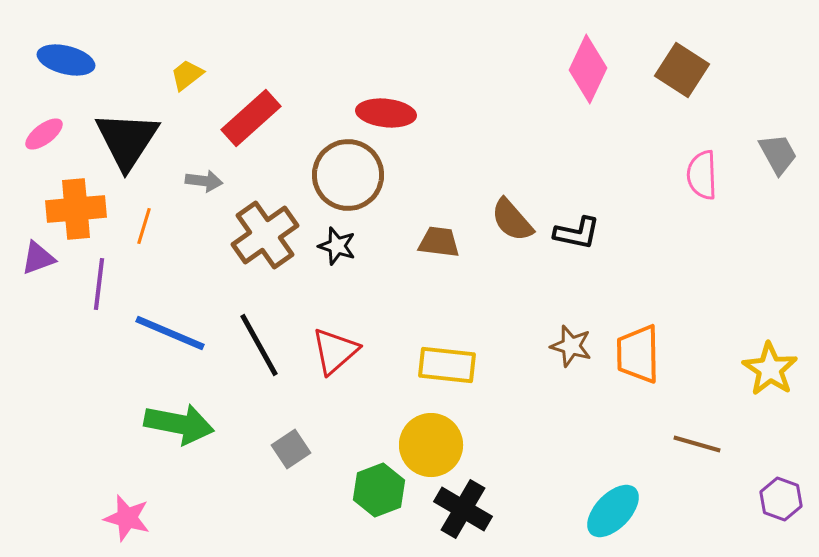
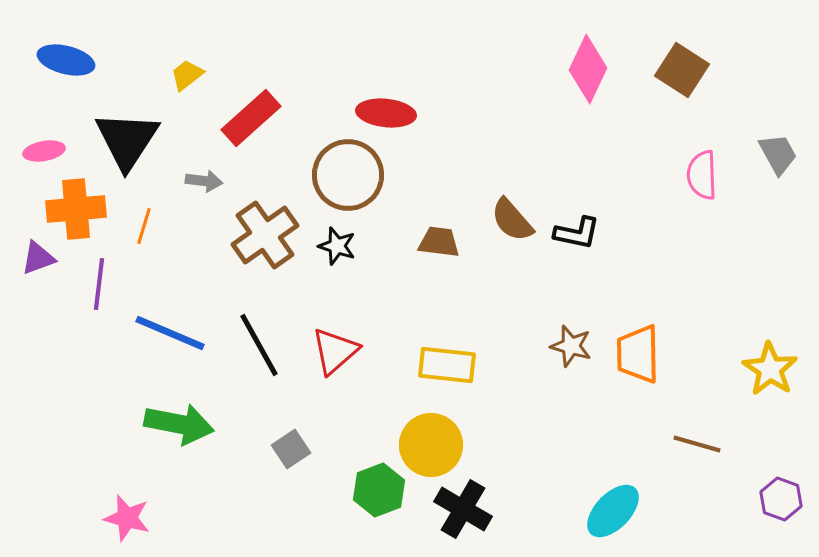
pink ellipse: moved 17 px down; rotated 27 degrees clockwise
